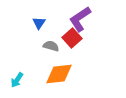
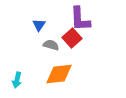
purple L-shape: rotated 60 degrees counterclockwise
blue triangle: moved 2 px down
gray semicircle: moved 1 px up
cyan arrow: rotated 21 degrees counterclockwise
